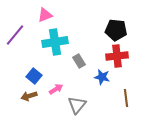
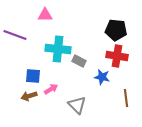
pink triangle: rotated 21 degrees clockwise
purple line: rotated 70 degrees clockwise
cyan cross: moved 3 px right, 7 px down; rotated 15 degrees clockwise
red cross: rotated 15 degrees clockwise
gray rectangle: rotated 32 degrees counterclockwise
blue square: moved 1 px left; rotated 35 degrees counterclockwise
pink arrow: moved 5 px left
gray triangle: rotated 24 degrees counterclockwise
